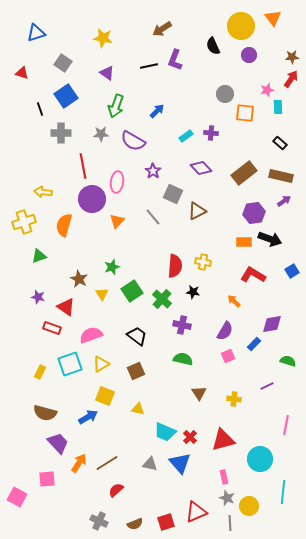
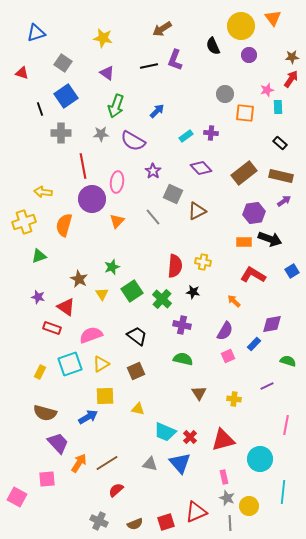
yellow square at (105, 396): rotated 24 degrees counterclockwise
